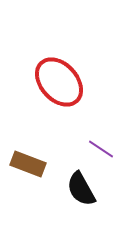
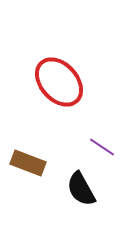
purple line: moved 1 px right, 2 px up
brown rectangle: moved 1 px up
